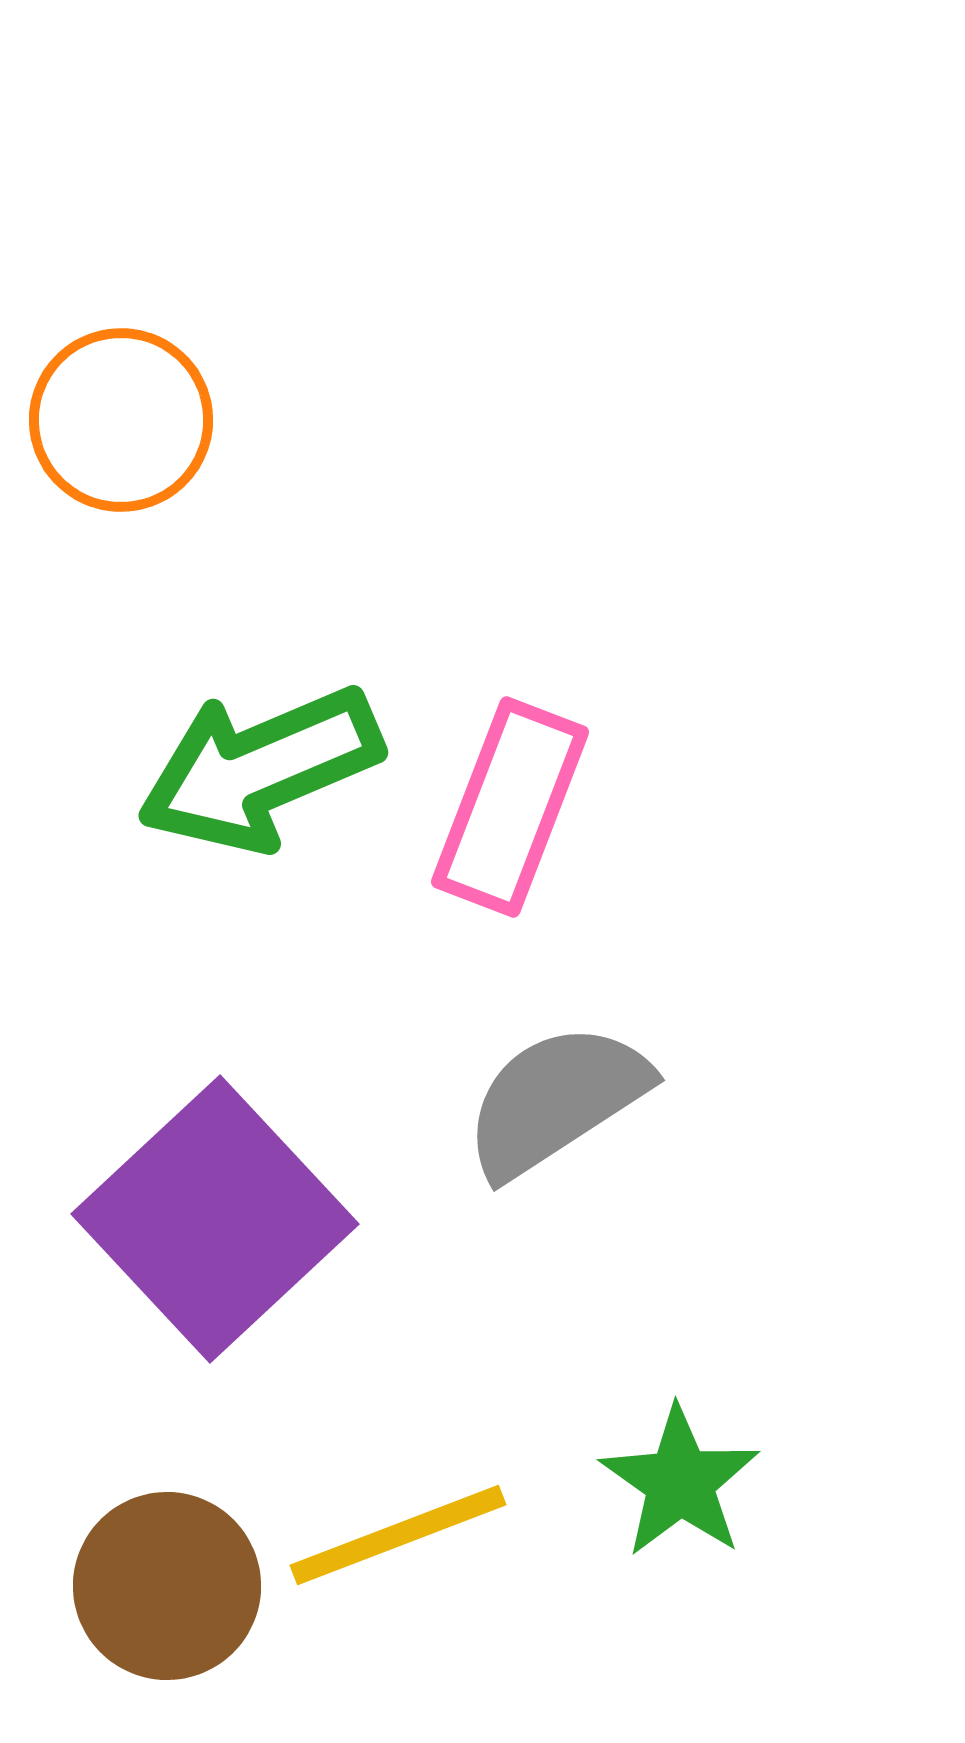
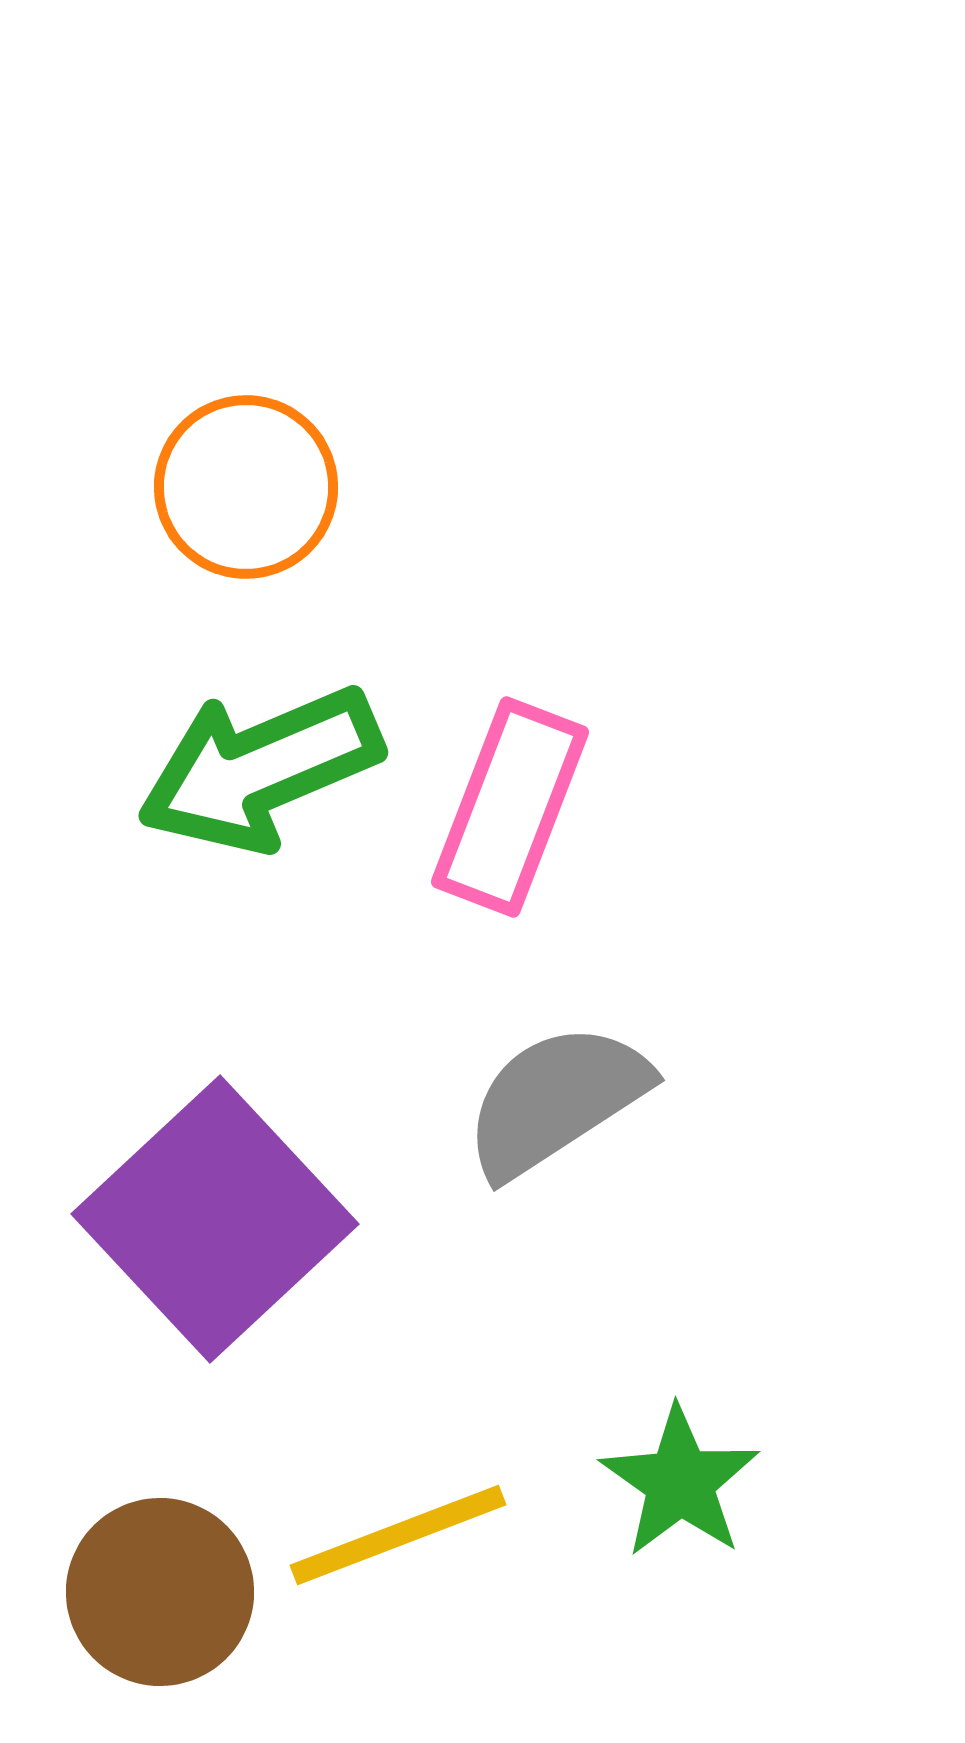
orange circle: moved 125 px right, 67 px down
brown circle: moved 7 px left, 6 px down
